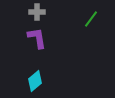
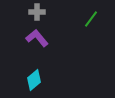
purple L-shape: rotated 30 degrees counterclockwise
cyan diamond: moved 1 px left, 1 px up
